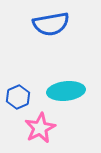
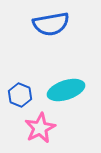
cyan ellipse: moved 1 px up; rotated 12 degrees counterclockwise
blue hexagon: moved 2 px right, 2 px up; rotated 15 degrees counterclockwise
